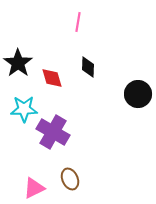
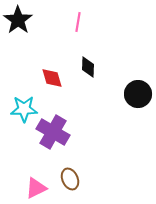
black star: moved 43 px up
pink triangle: moved 2 px right
